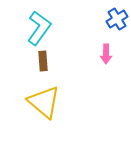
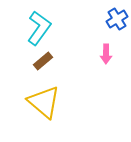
brown rectangle: rotated 54 degrees clockwise
